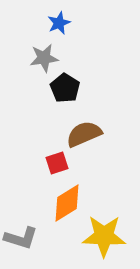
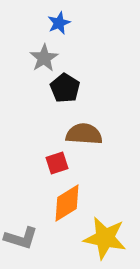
gray star: rotated 24 degrees counterclockwise
brown semicircle: rotated 27 degrees clockwise
yellow star: moved 1 px right, 2 px down; rotated 9 degrees clockwise
